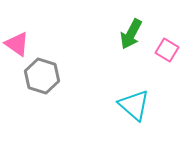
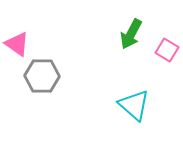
gray hexagon: rotated 16 degrees counterclockwise
